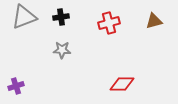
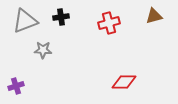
gray triangle: moved 1 px right, 4 px down
brown triangle: moved 5 px up
gray star: moved 19 px left
red diamond: moved 2 px right, 2 px up
